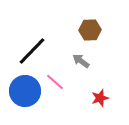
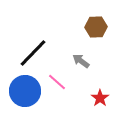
brown hexagon: moved 6 px right, 3 px up
black line: moved 1 px right, 2 px down
pink line: moved 2 px right
red star: rotated 18 degrees counterclockwise
